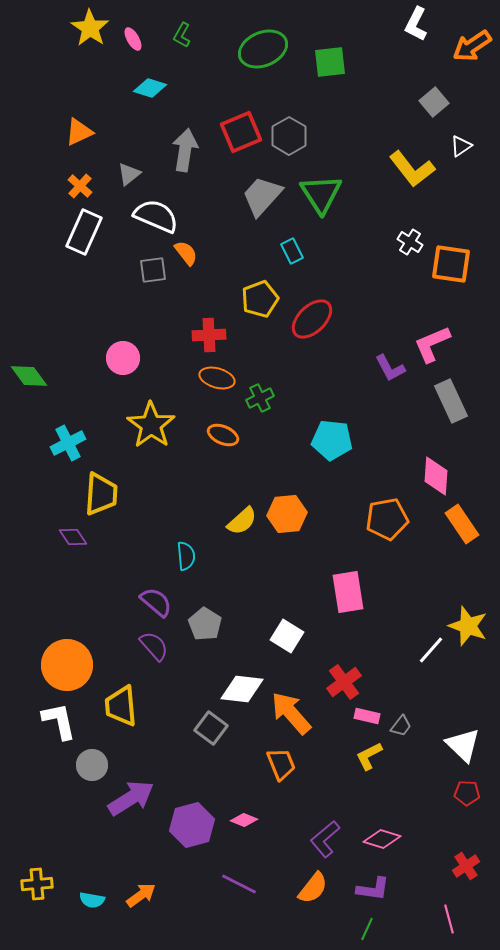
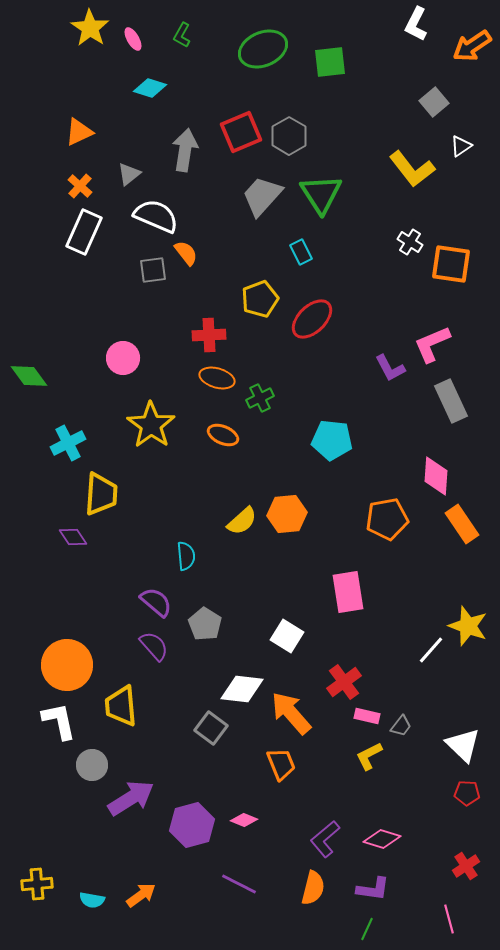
cyan rectangle at (292, 251): moved 9 px right, 1 px down
orange semicircle at (313, 888): rotated 24 degrees counterclockwise
